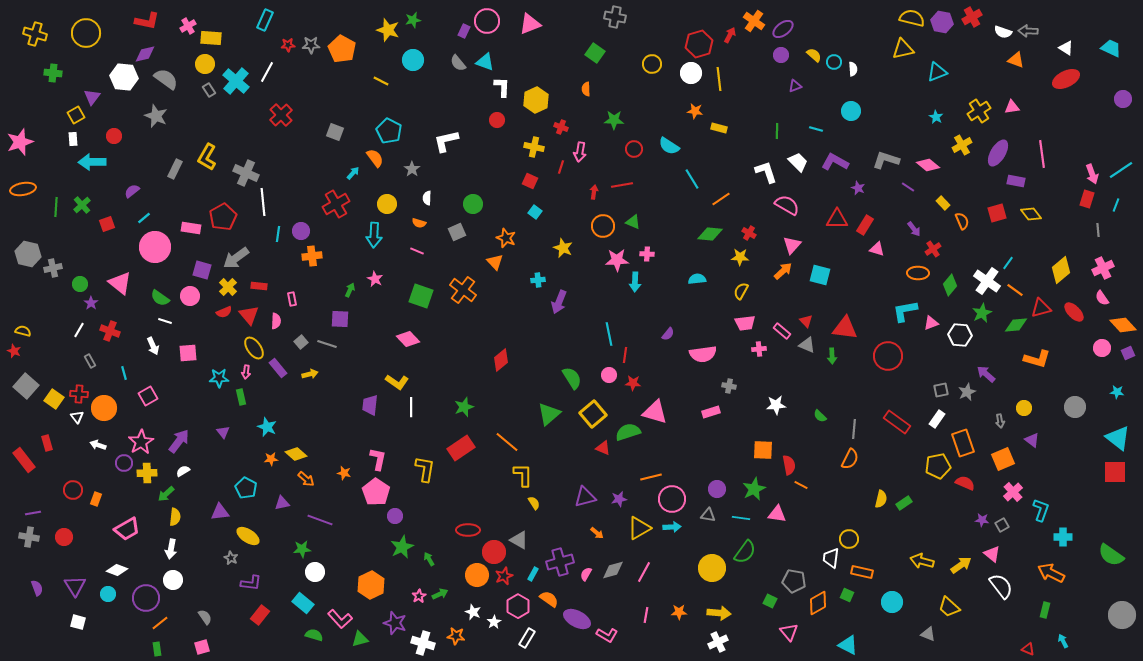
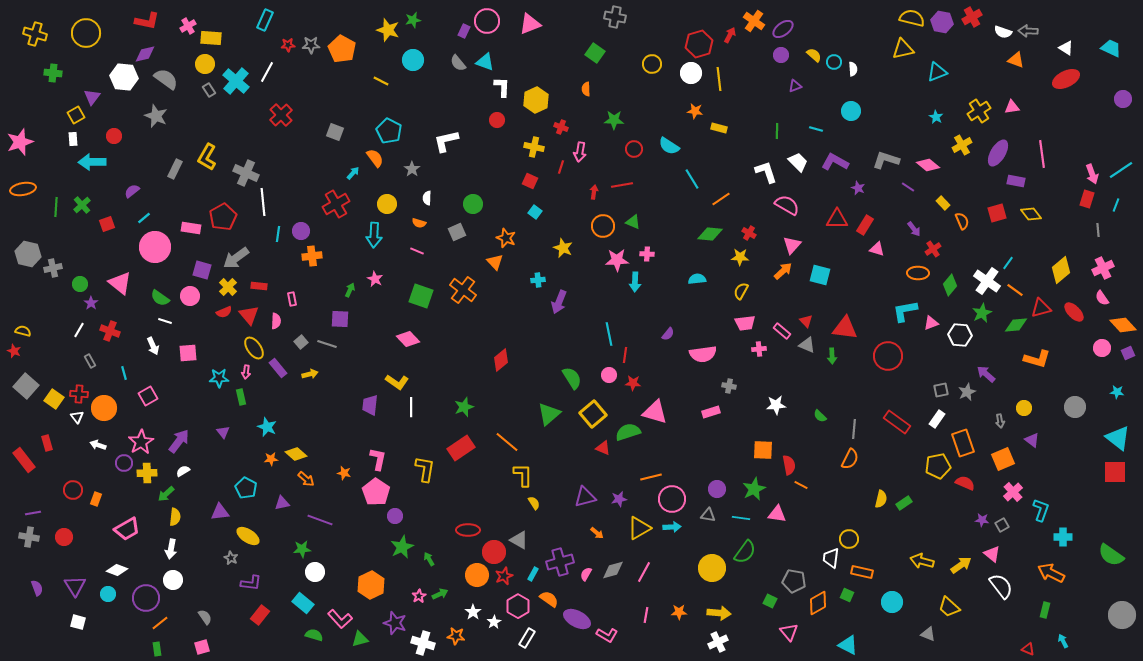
white star at (473, 612): rotated 14 degrees clockwise
